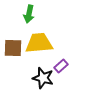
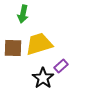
green arrow: moved 6 px left
yellow trapezoid: moved 1 px down; rotated 12 degrees counterclockwise
black star: rotated 20 degrees clockwise
